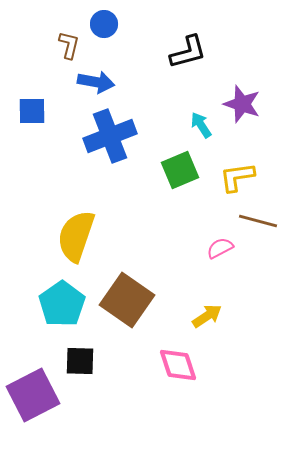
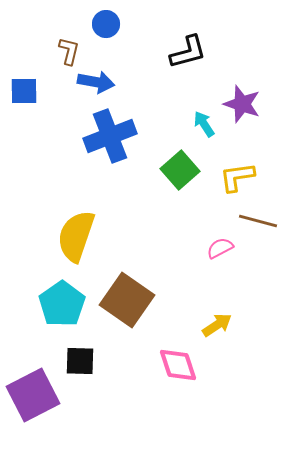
blue circle: moved 2 px right
brown L-shape: moved 6 px down
blue square: moved 8 px left, 20 px up
cyan arrow: moved 3 px right, 1 px up
green square: rotated 18 degrees counterclockwise
yellow arrow: moved 10 px right, 9 px down
